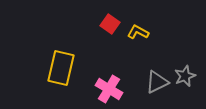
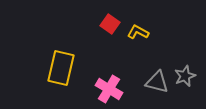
gray triangle: rotated 40 degrees clockwise
